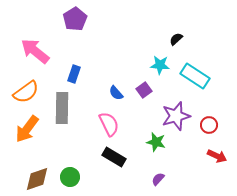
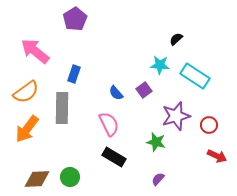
brown diamond: rotated 16 degrees clockwise
